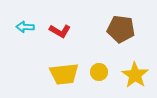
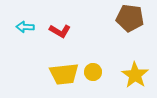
brown pentagon: moved 9 px right, 11 px up
yellow circle: moved 6 px left
